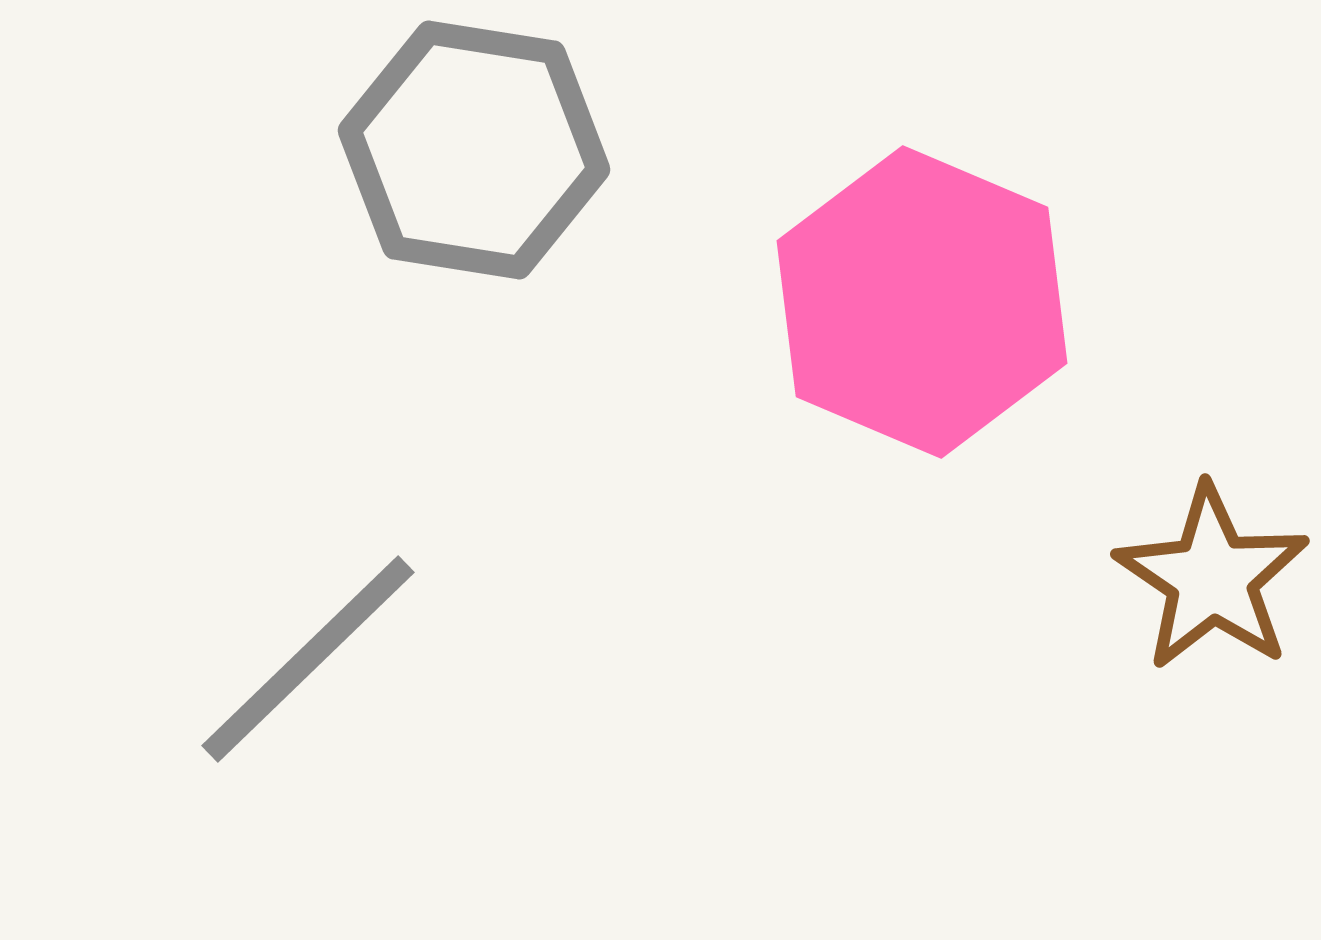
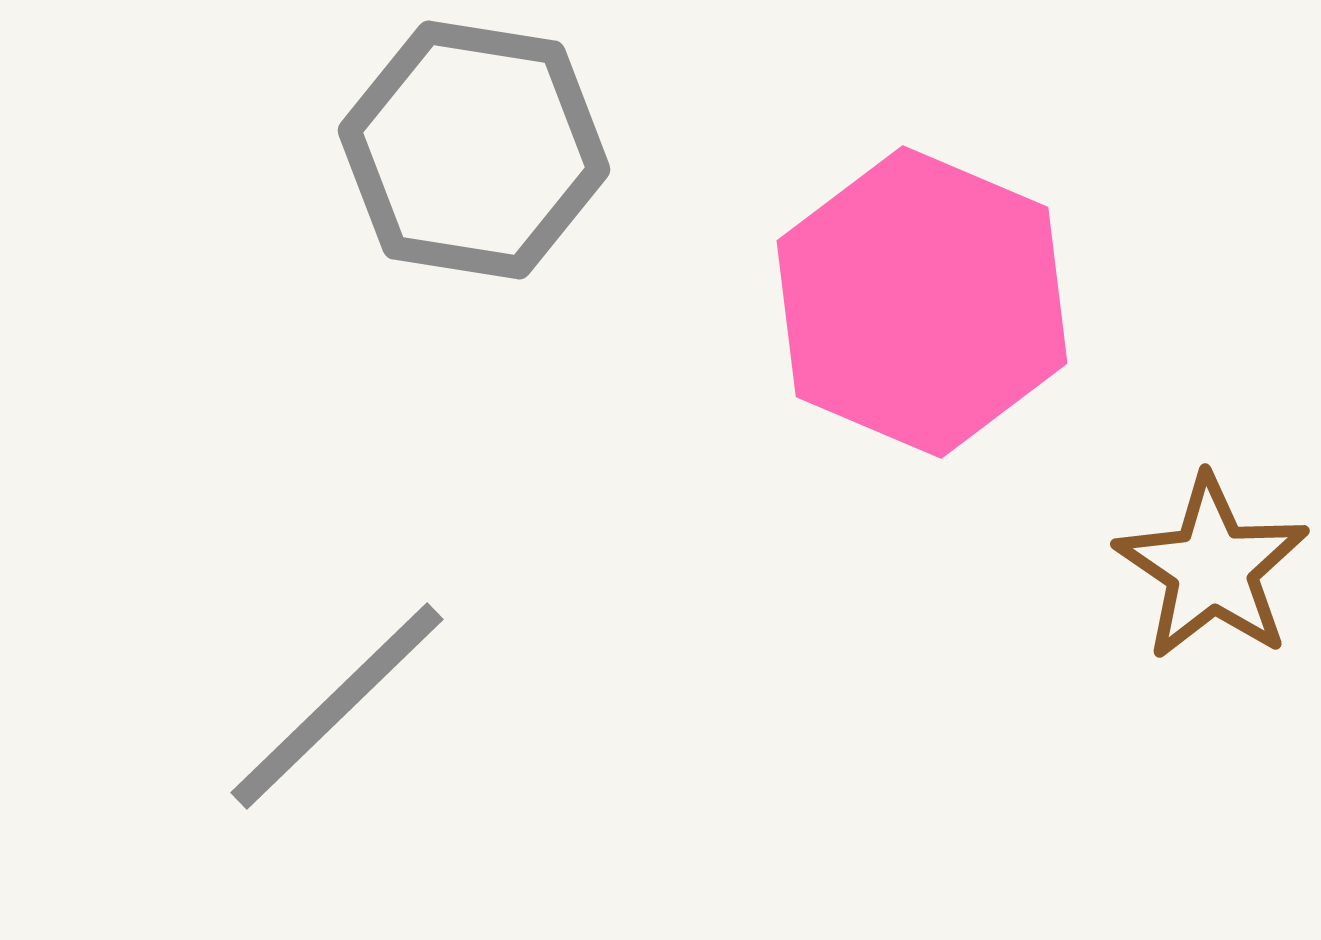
brown star: moved 10 px up
gray line: moved 29 px right, 47 px down
